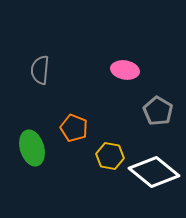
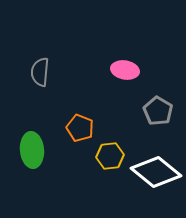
gray semicircle: moved 2 px down
orange pentagon: moved 6 px right
green ellipse: moved 2 px down; rotated 12 degrees clockwise
yellow hexagon: rotated 16 degrees counterclockwise
white diamond: moved 2 px right
